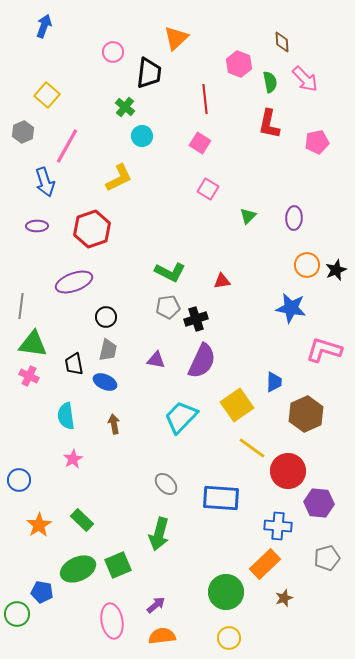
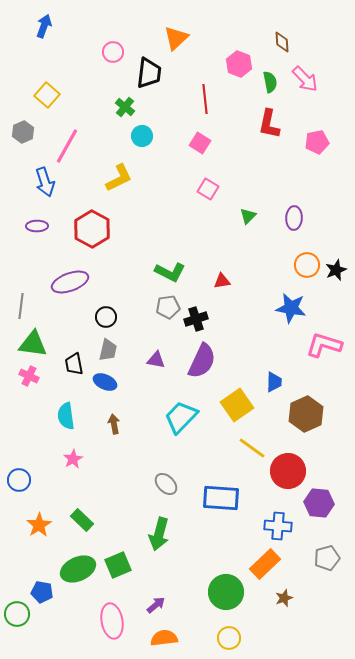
red hexagon at (92, 229): rotated 12 degrees counterclockwise
purple ellipse at (74, 282): moved 4 px left
pink L-shape at (324, 350): moved 5 px up
orange semicircle at (162, 636): moved 2 px right, 2 px down
